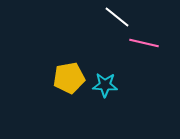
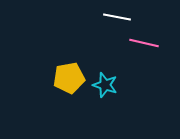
white line: rotated 28 degrees counterclockwise
cyan star: rotated 15 degrees clockwise
